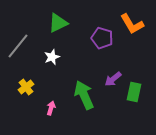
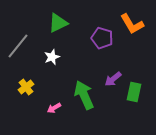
pink arrow: moved 3 px right; rotated 136 degrees counterclockwise
